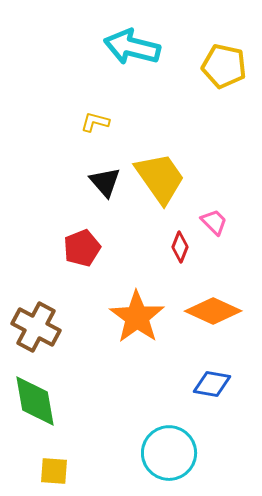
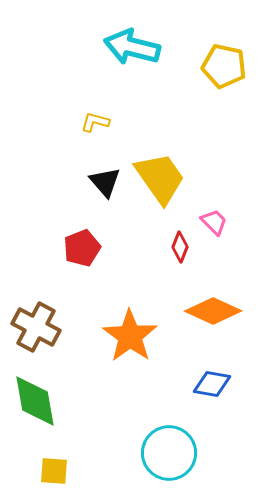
orange star: moved 7 px left, 19 px down
